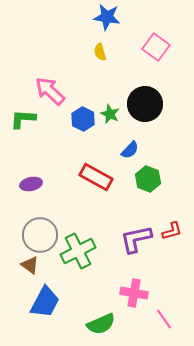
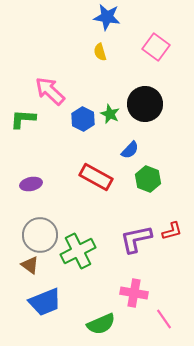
blue trapezoid: rotated 40 degrees clockwise
